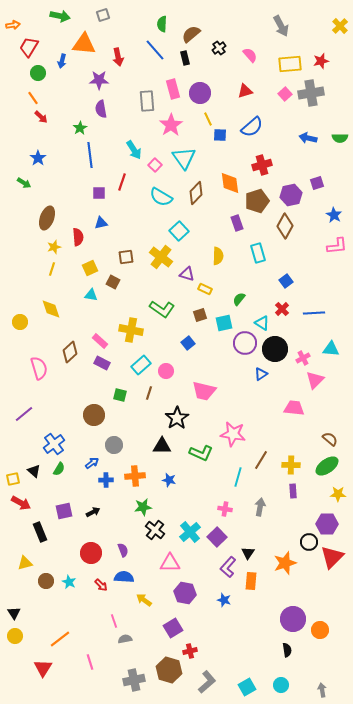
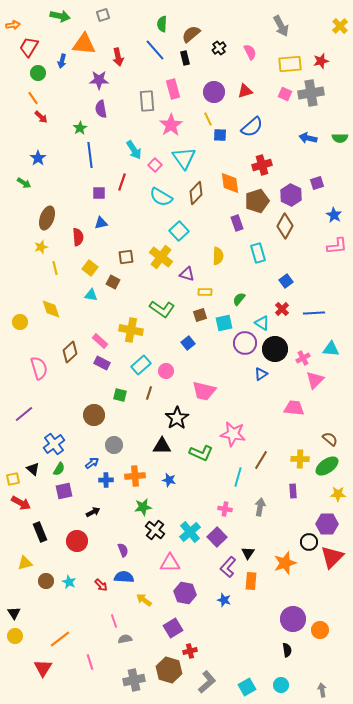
pink semicircle at (250, 55): moved 3 px up; rotated 14 degrees clockwise
purple circle at (200, 93): moved 14 px right, 1 px up
pink square at (285, 94): rotated 24 degrees counterclockwise
purple hexagon at (291, 195): rotated 20 degrees counterclockwise
yellow star at (54, 247): moved 13 px left
yellow square at (90, 268): rotated 28 degrees counterclockwise
yellow line at (52, 269): moved 3 px right, 1 px up; rotated 32 degrees counterclockwise
yellow rectangle at (205, 289): moved 3 px down; rotated 24 degrees counterclockwise
yellow cross at (291, 465): moved 9 px right, 6 px up
black triangle at (34, 471): moved 1 px left, 2 px up
purple square at (64, 511): moved 20 px up
red circle at (91, 553): moved 14 px left, 12 px up
